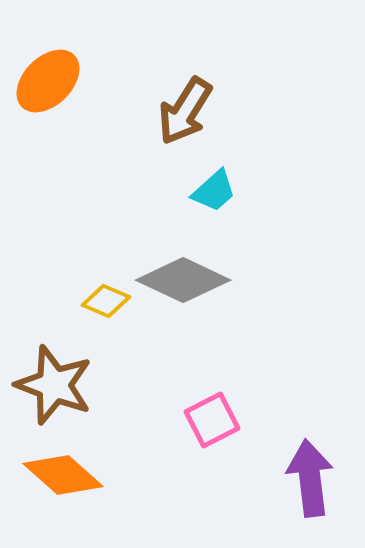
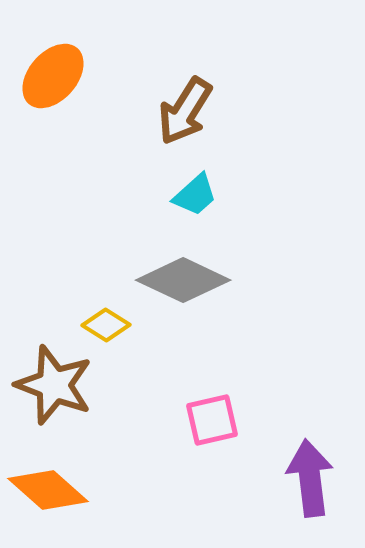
orange ellipse: moved 5 px right, 5 px up; rotated 4 degrees counterclockwise
cyan trapezoid: moved 19 px left, 4 px down
yellow diamond: moved 24 px down; rotated 9 degrees clockwise
pink square: rotated 14 degrees clockwise
orange diamond: moved 15 px left, 15 px down
